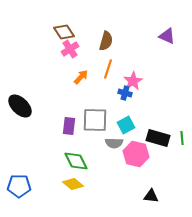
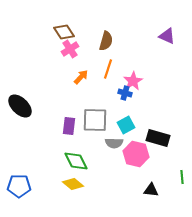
green line: moved 39 px down
black triangle: moved 6 px up
